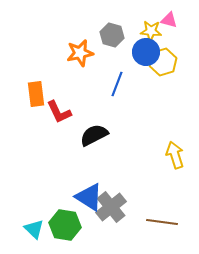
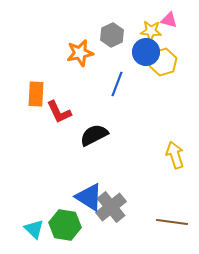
gray hexagon: rotated 20 degrees clockwise
orange rectangle: rotated 10 degrees clockwise
brown line: moved 10 px right
